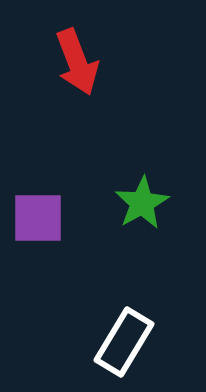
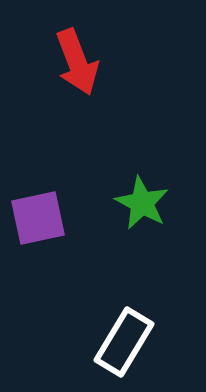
green star: rotated 14 degrees counterclockwise
purple square: rotated 12 degrees counterclockwise
